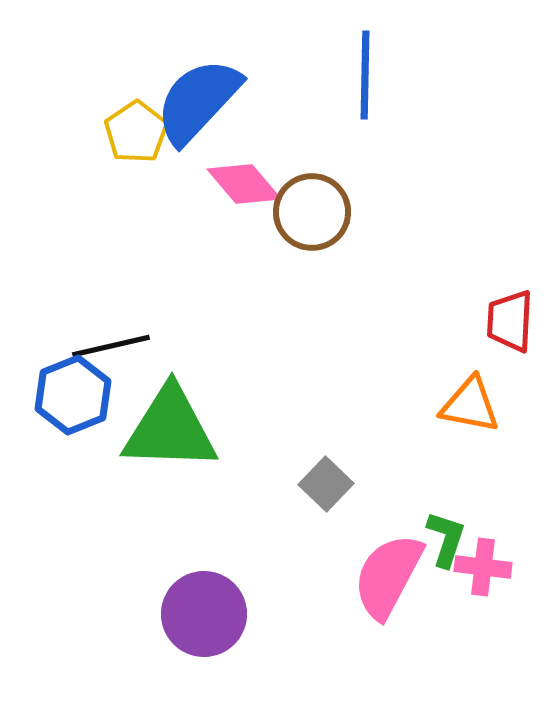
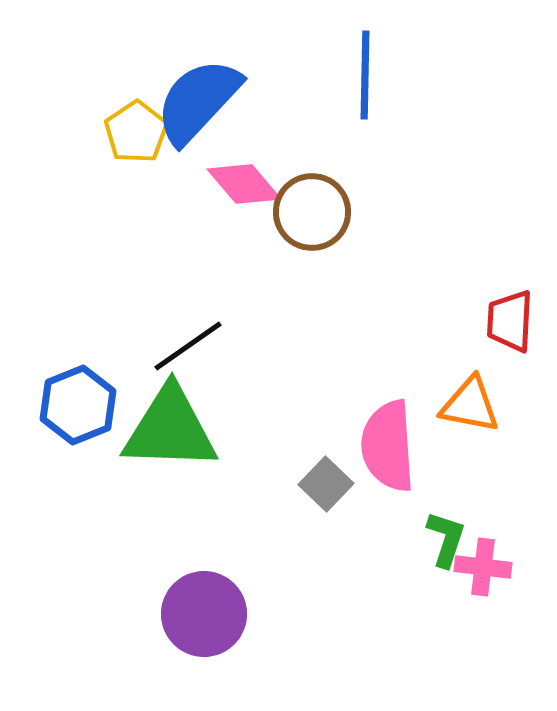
black line: moved 77 px right; rotated 22 degrees counterclockwise
blue hexagon: moved 5 px right, 10 px down
pink semicircle: moved 130 px up; rotated 32 degrees counterclockwise
